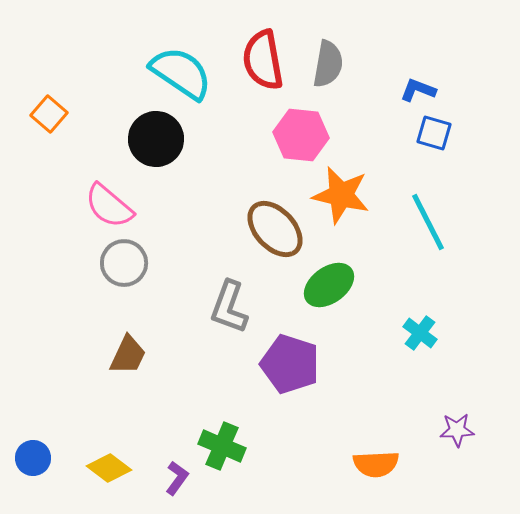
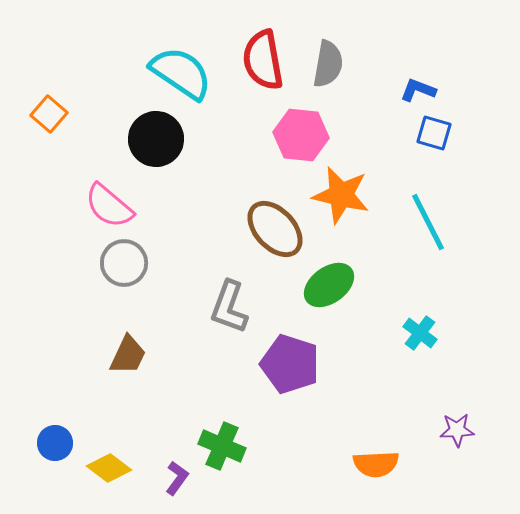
blue circle: moved 22 px right, 15 px up
